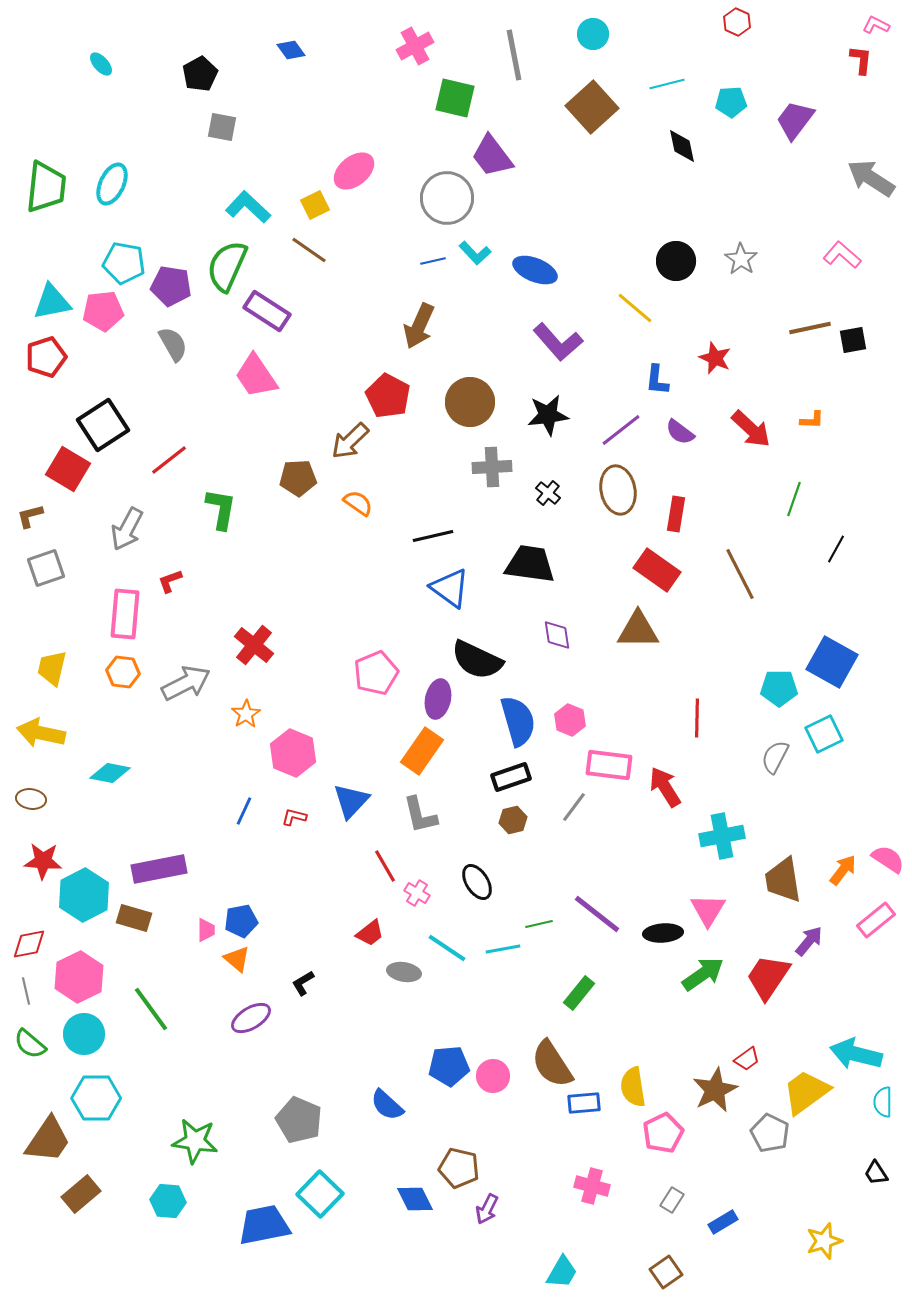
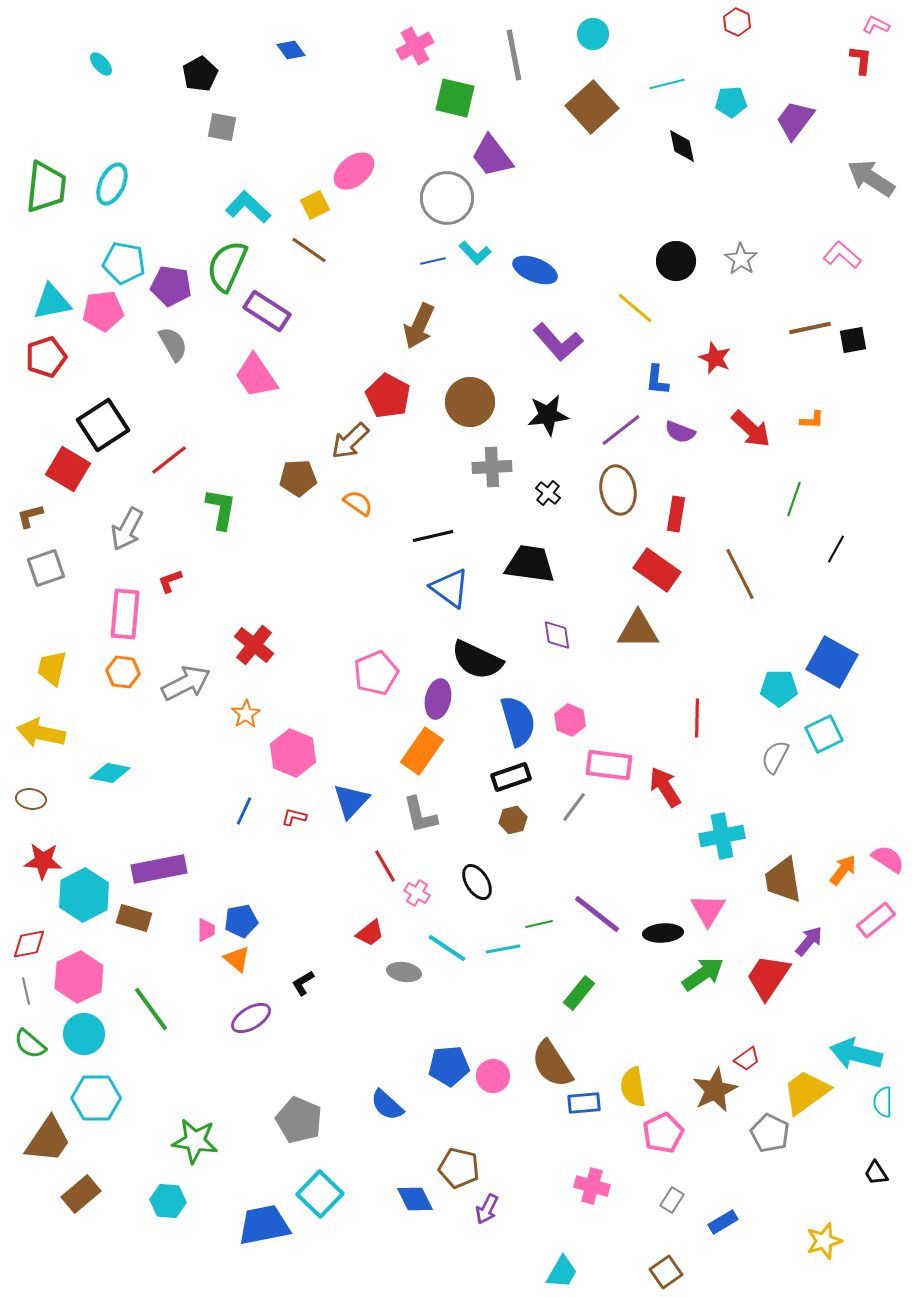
purple semicircle at (680, 432): rotated 16 degrees counterclockwise
